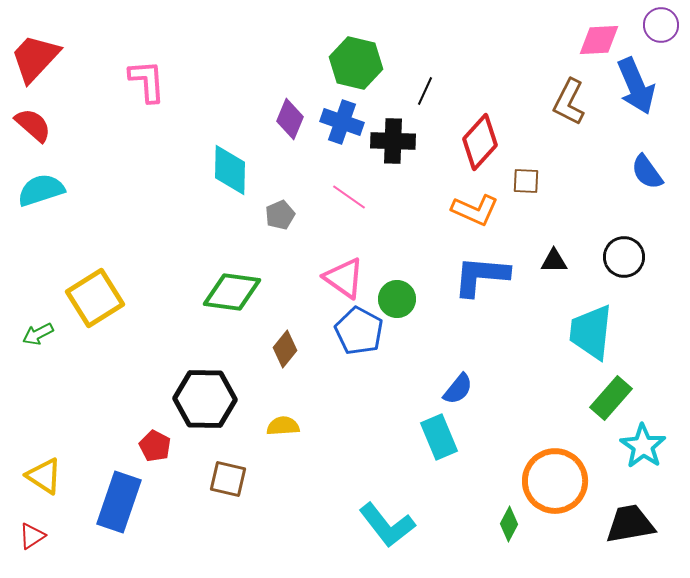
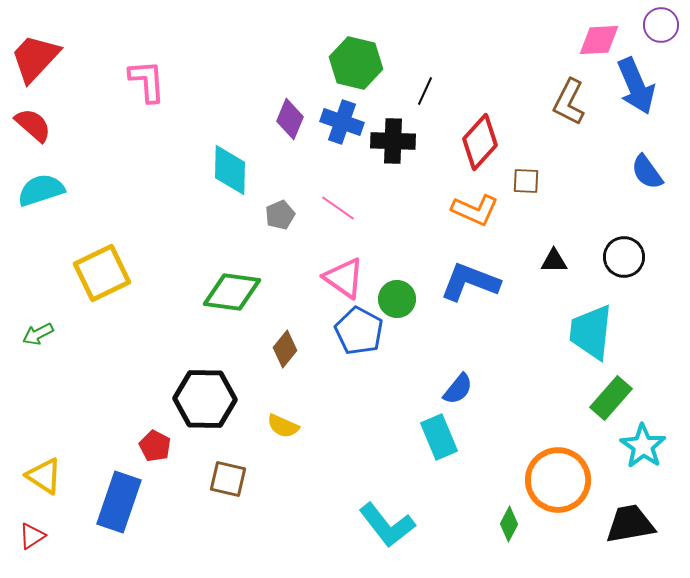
pink line at (349, 197): moved 11 px left, 11 px down
blue L-shape at (481, 276): moved 11 px left, 6 px down; rotated 16 degrees clockwise
yellow square at (95, 298): moved 7 px right, 25 px up; rotated 6 degrees clockwise
yellow semicircle at (283, 426): rotated 152 degrees counterclockwise
orange circle at (555, 481): moved 3 px right, 1 px up
